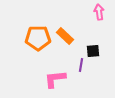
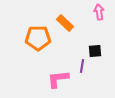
orange rectangle: moved 13 px up
black square: moved 2 px right
purple line: moved 1 px right, 1 px down
pink L-shape: moved 3 px right
